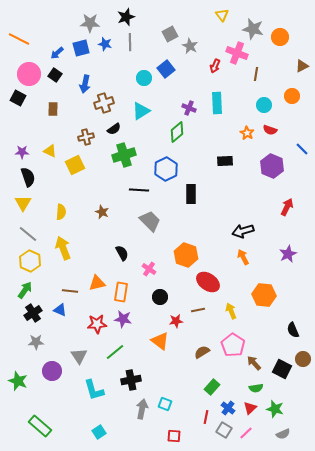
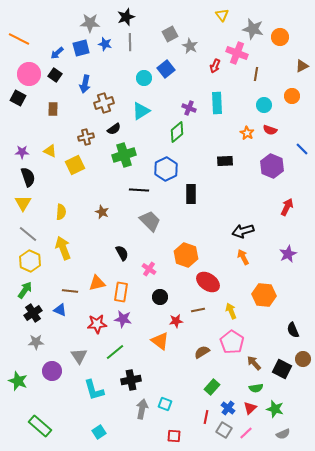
pink pentagon at (233, 345): moved 1 px left, 3 px up
